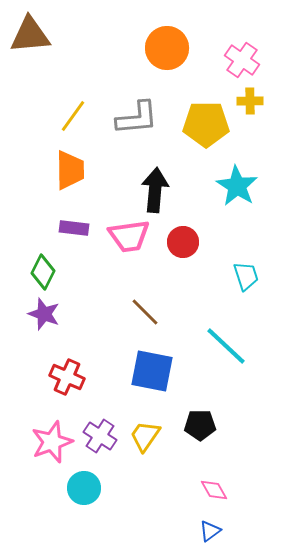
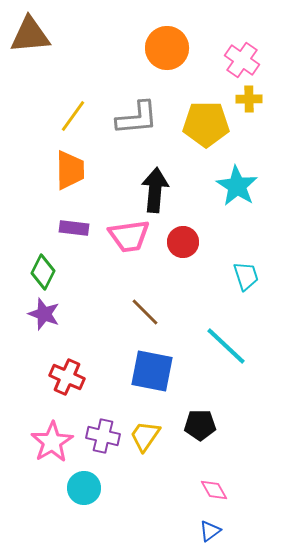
yellow cross: moved 1 px left, 2 px up
purple cross: moved 3 px right; rotated 20 degrees counterclockwise
pink star: rotated 12 degrees counterclockwise
